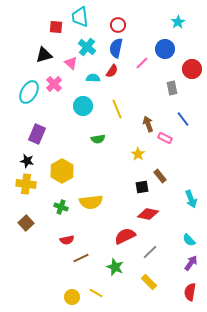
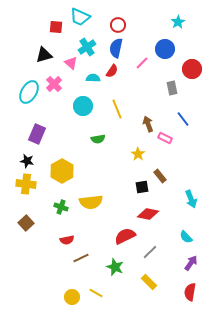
cyan trapezoid at (80, 17): rotated 60 degrees counterclockwise
cyan cross at (87, 47): rotated 18 degrees clockwise
cyan semicircle at (189, 240): moved 3 px left, 3 px up
